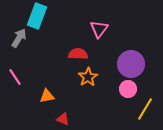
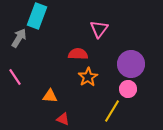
orange triangle: moved 3 px right; rotated 14 degrees clockwise
yellow line: moved 33 px left, 2 px down
